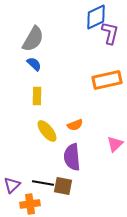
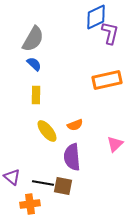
yellow rectangle: moved 1 px left, 1 px up
purple triangle: moved 8 px up; rotated 36 degrees counterclockwise
